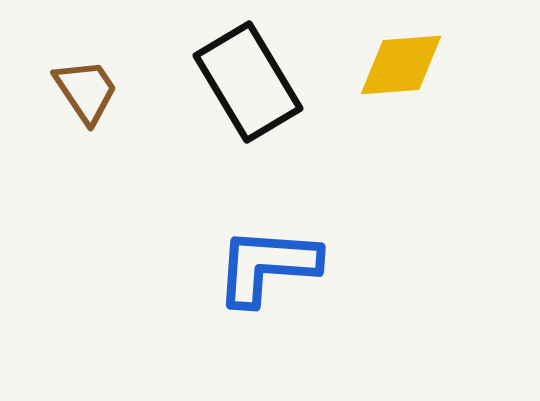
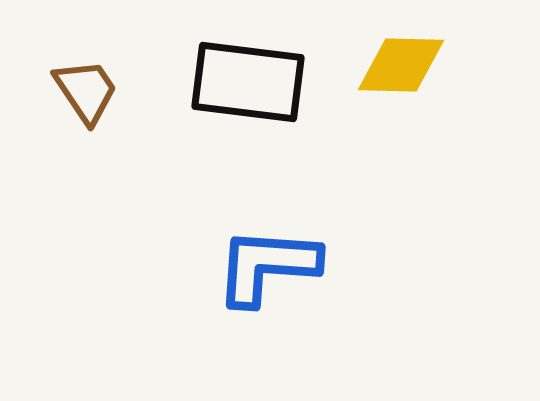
yellow diamond: rotated 6 degrees clockwise
black rectangle: rotated 52 degrees counterclockwise
